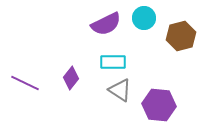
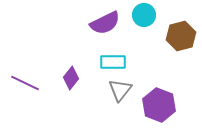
cyan circle: moved 3 px up
purple semicircle: moved 1 px left, 1 px up
gray triangle: rotated 35 degrees clockwise
purple hexagon: rotated 16 degrees clockwise
